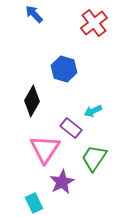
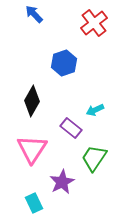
blue hexagon: moved 6 px up; rotated 25 degrees clockwise
cyan arrow: moved 2 px right, 1 px up
pink triangle: moved 13 px left
